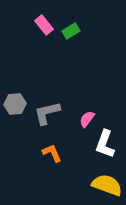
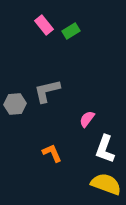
gray L-shape: moved 22 px up
white L-shape: moved 5 px down
yellow semicircle: moved 1 px left, 1 px up
